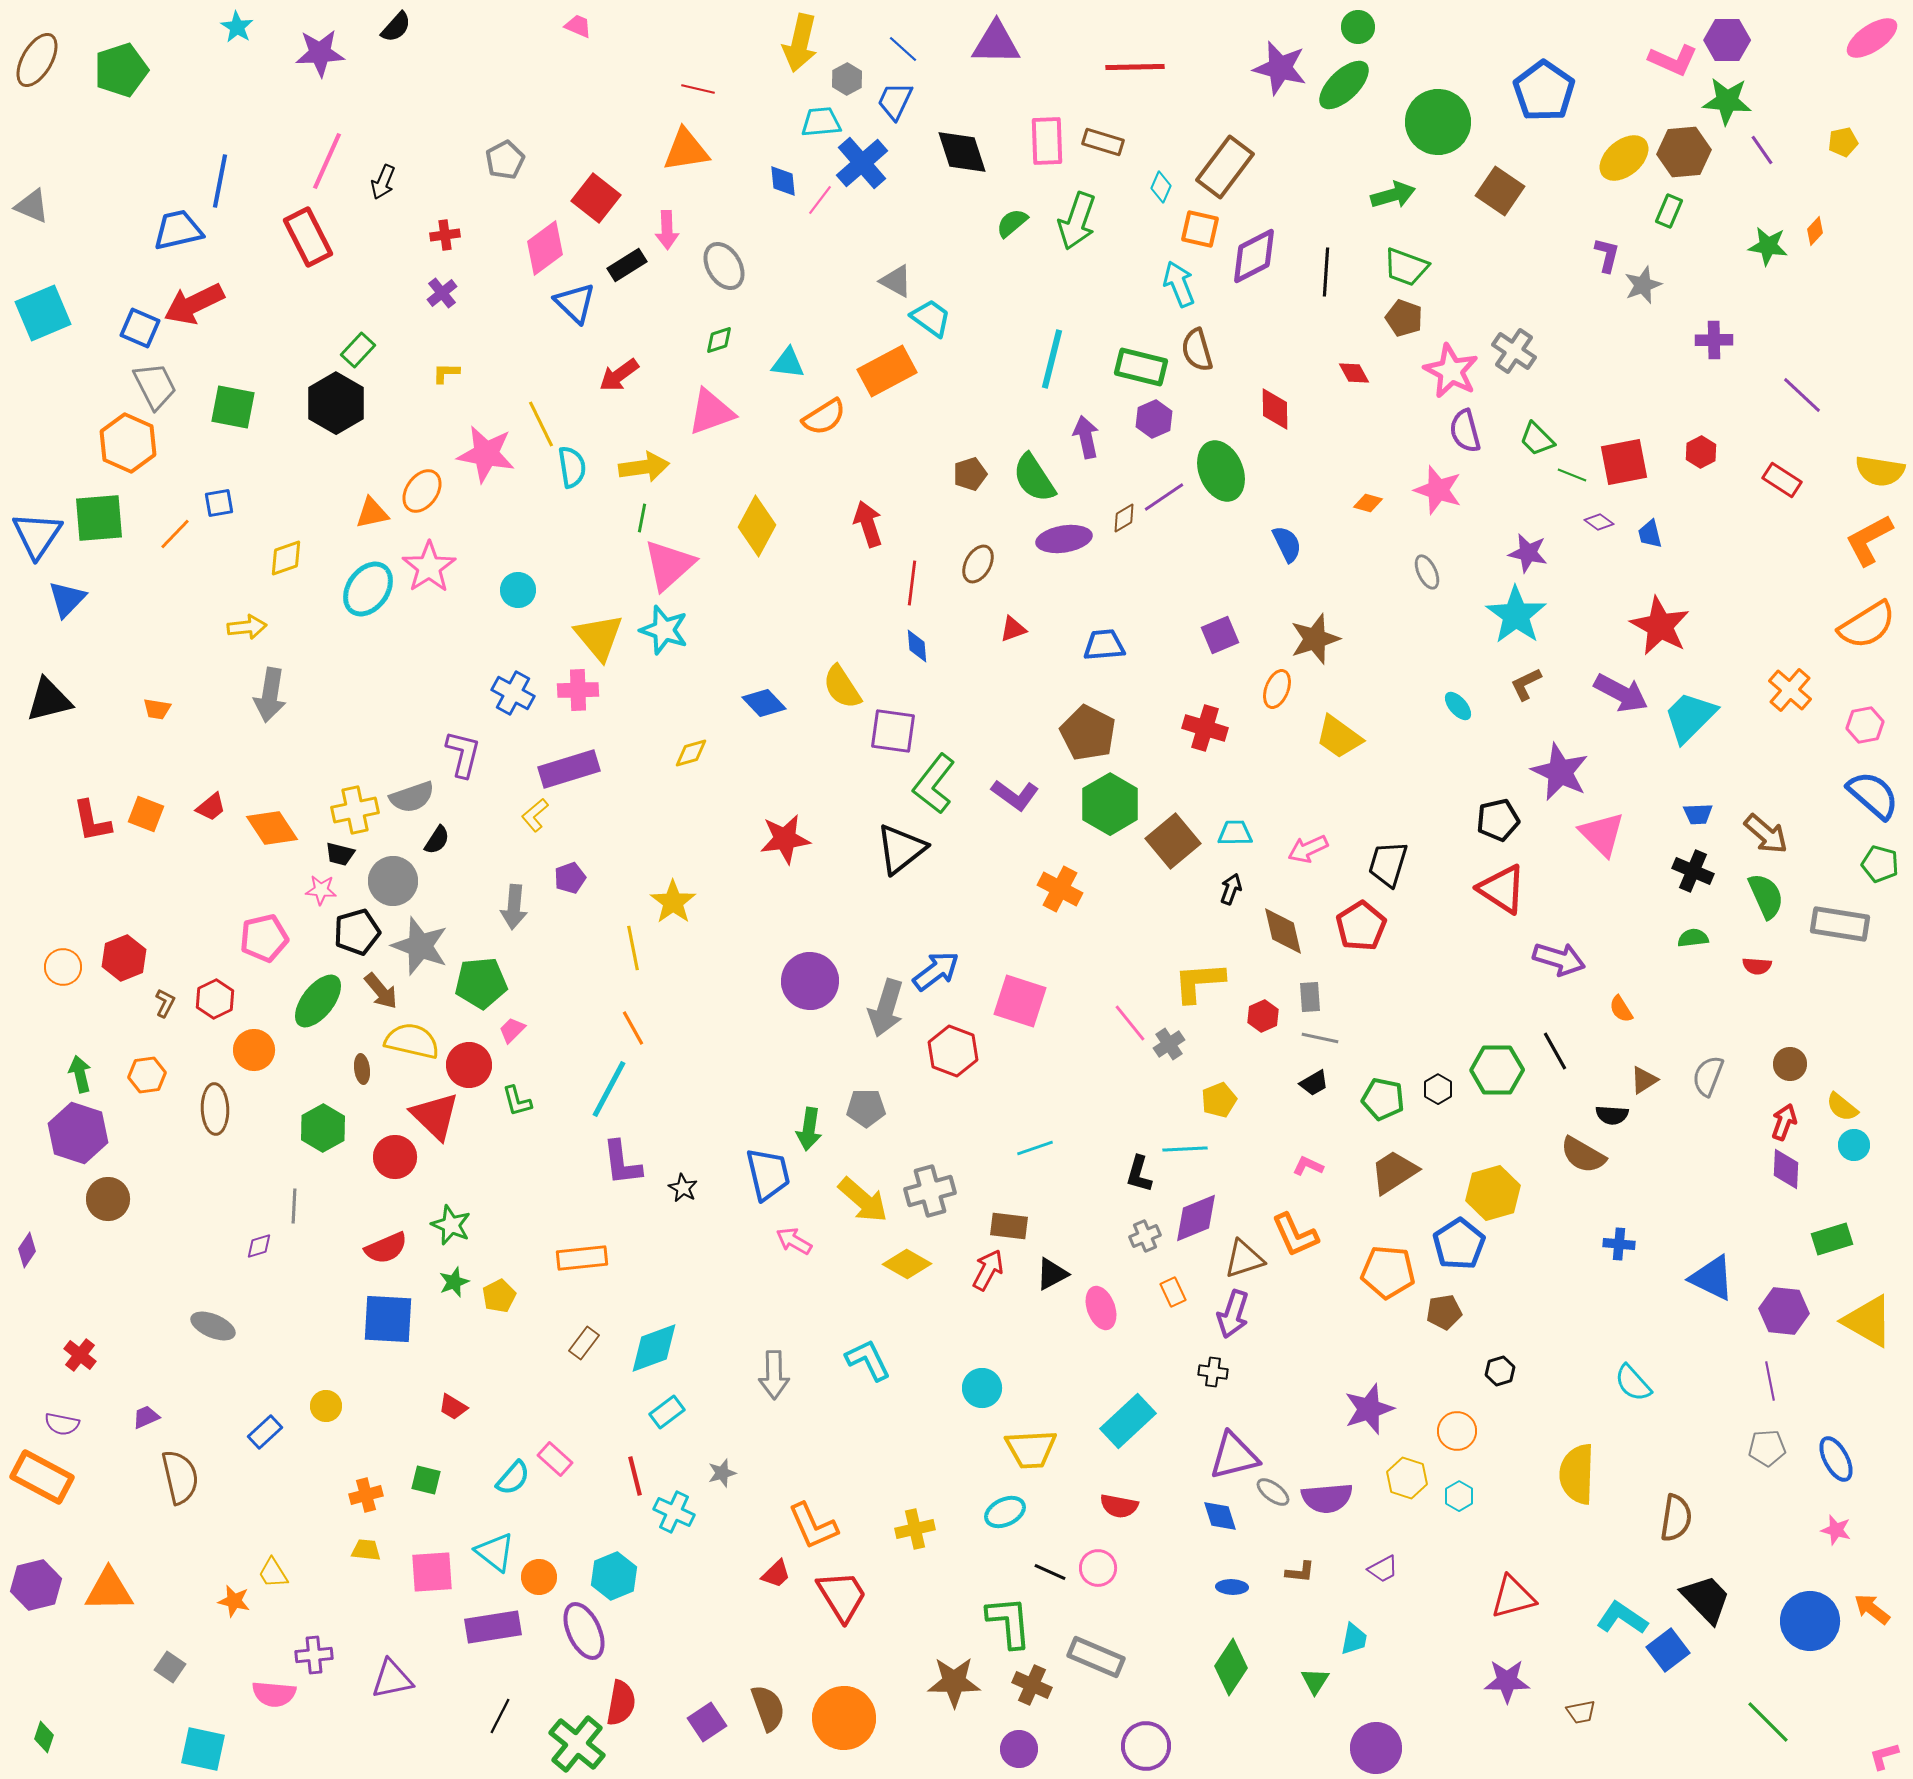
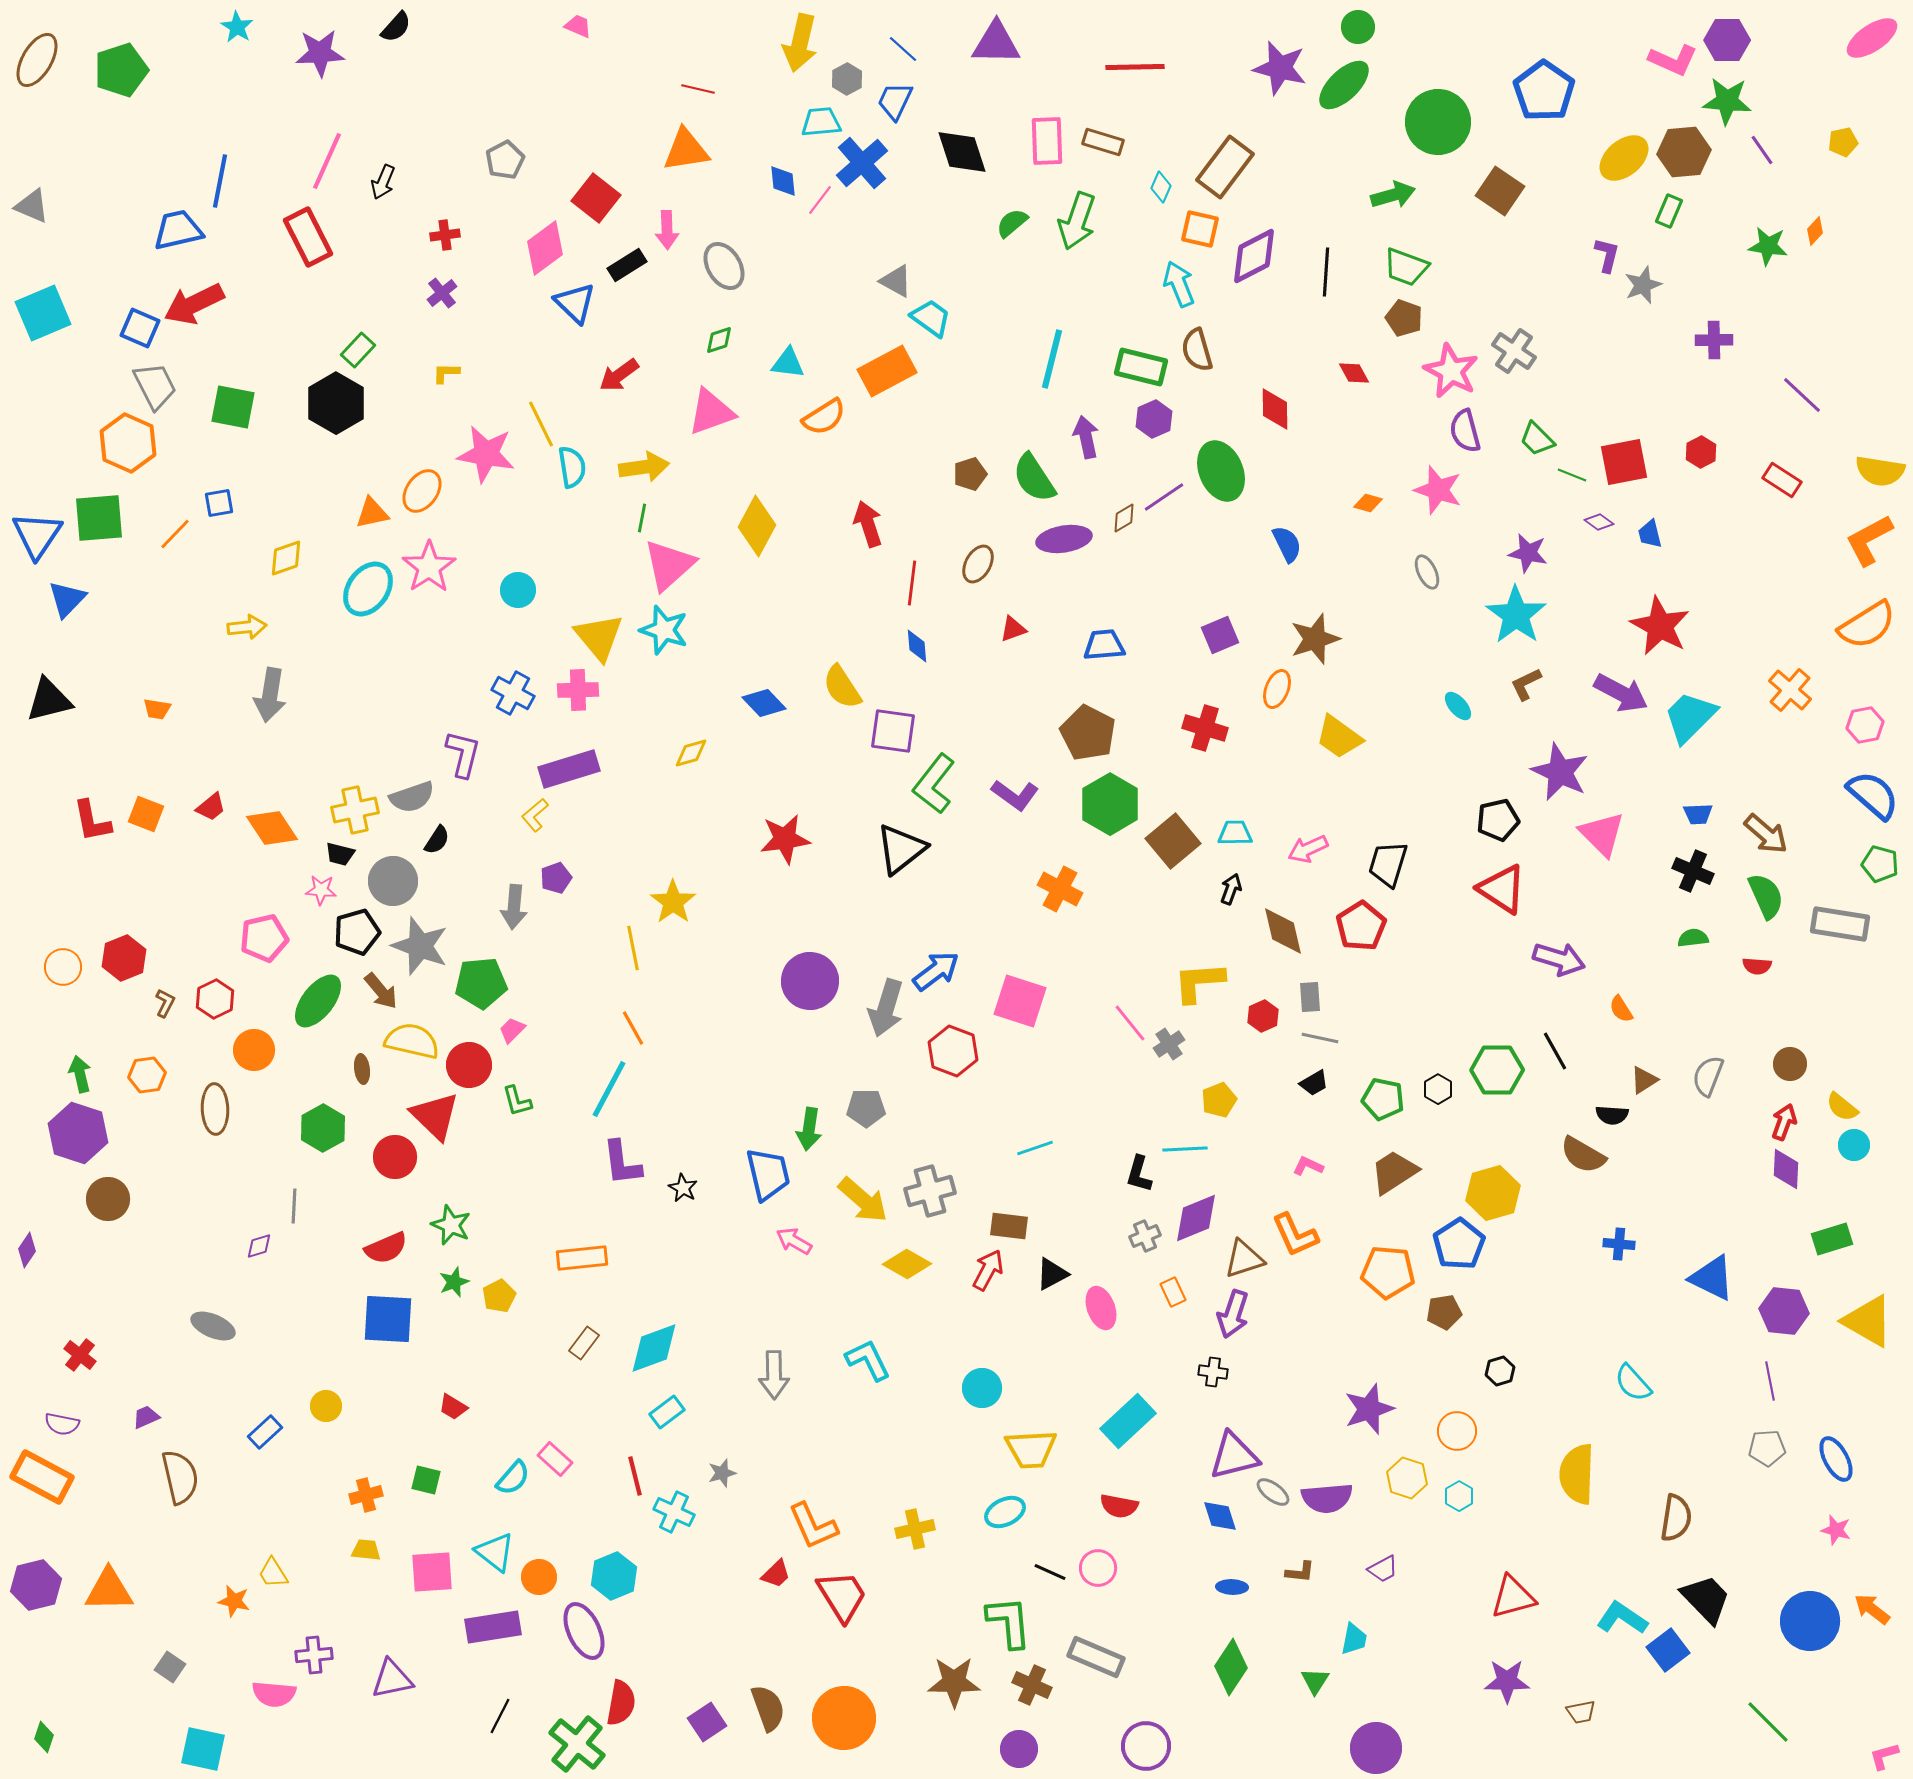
purple pentagon at (570, 878): moved 14 px left
